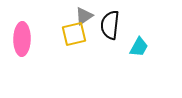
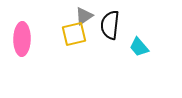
cyan trapezoid: rotated 110 degrees clockwise
